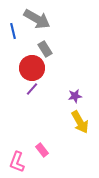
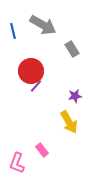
gray arrow: moved 6 px right, 6 px down
gray rectangle: moved 27 px right
red circle: moved 1 px left, 3 px down
purple line: moved 4 px right, 3 px up
yellow arrow: moved 11 px left
pink L-shape: moved 1 px down
